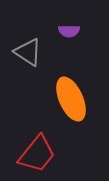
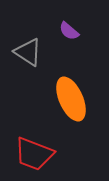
purple semicircle: rotated 40 degrees clockwise
red trapezoid: moved 3 px left; rotated 72 degrees clockwise
